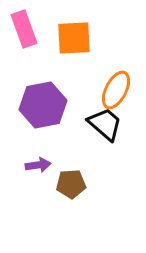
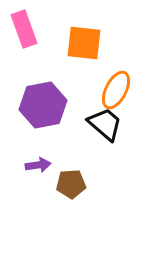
orange square: moved 10 px right, 5 px down; rotated 9 degrees clockwise
